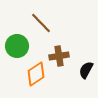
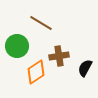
brown line: rotated 15 degrees counterclockwise
black semicircle: moved 1 px left, 2 px up
orange diamond: moved 2 px up
